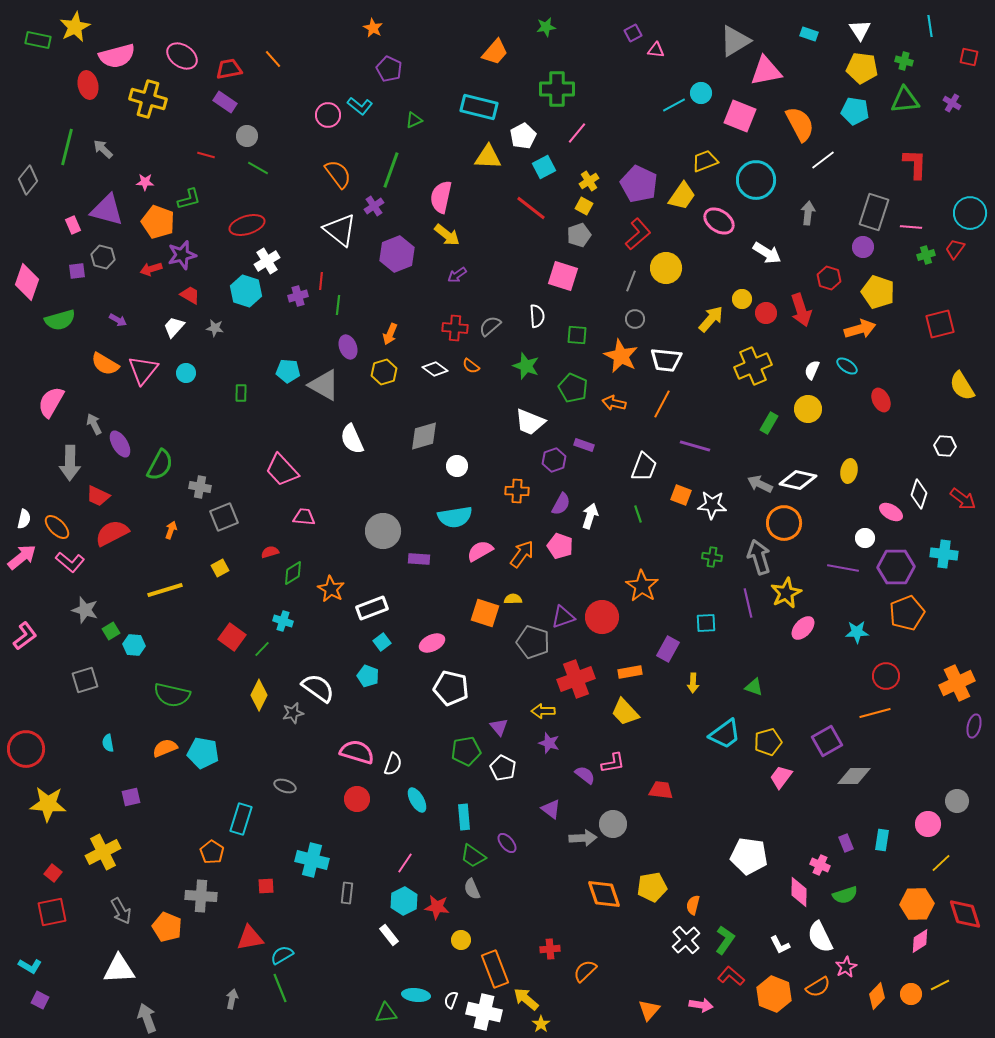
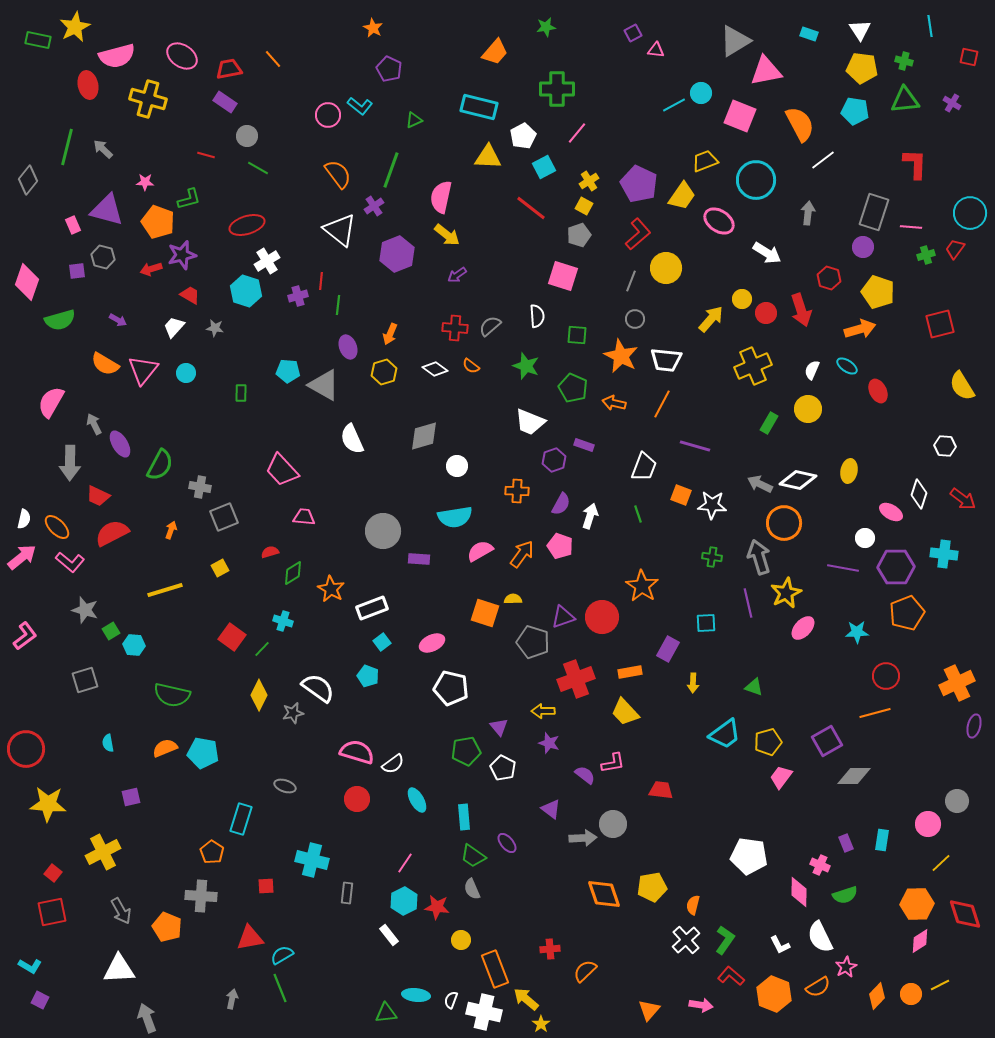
red ellipse at (881, 400): moved 3 px left, 9 px up
white semicircle at (393, 764): rotated 35 degrees clockwise
